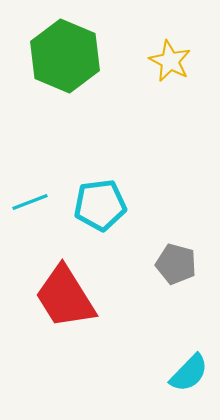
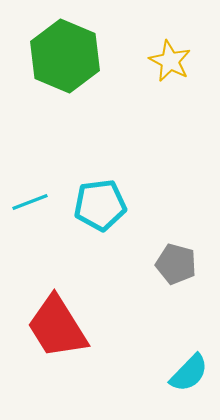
red trapezoid: moved 8 px left, 30 px down
